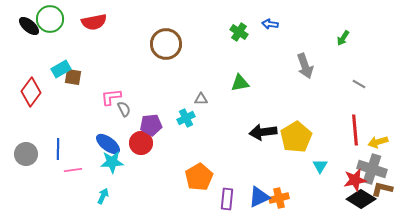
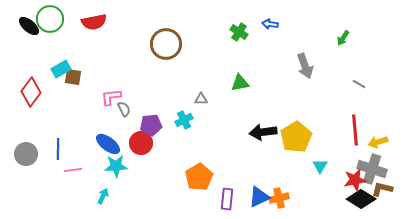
cyan cross: moved 2 px left, 2 px down
cyan star: moved 4 px right, 4 px down
